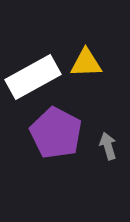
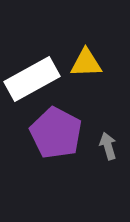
white rectangle: moved 1 px left, 2 px down
